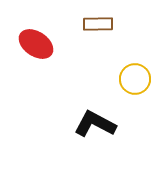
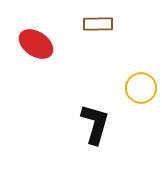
yellow circle: moved 6 px right, 9 px down
black L-shape: rotated 78 degrees clockwise
